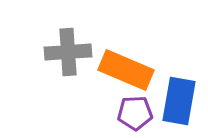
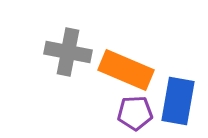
gray cross: rotated 15 degrees clockwise
blue rectangle: moved 1 px left
